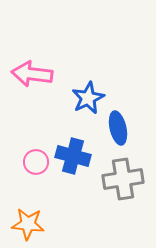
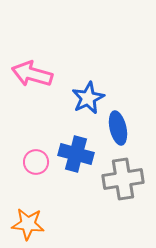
pink arrow: rotated 9 degrees clockwise
blue cross: moved 3 px right, 2 px up
